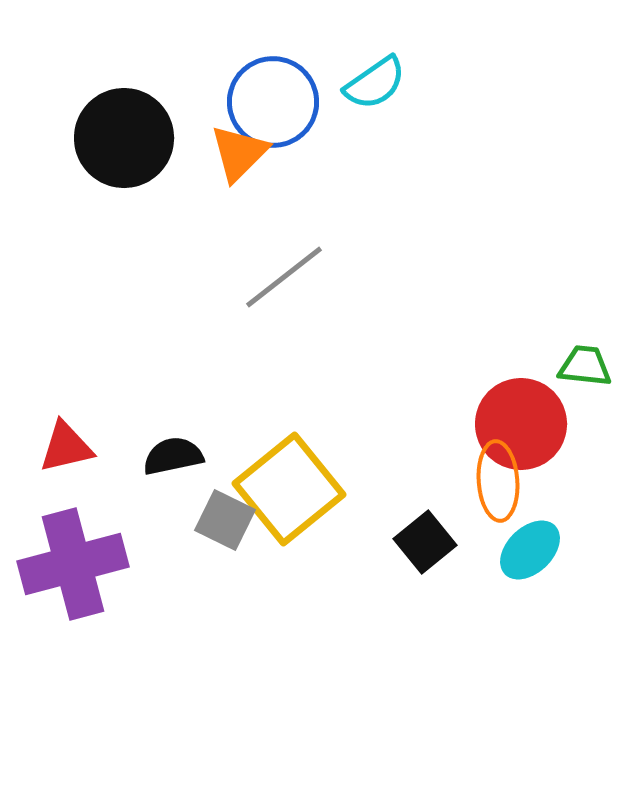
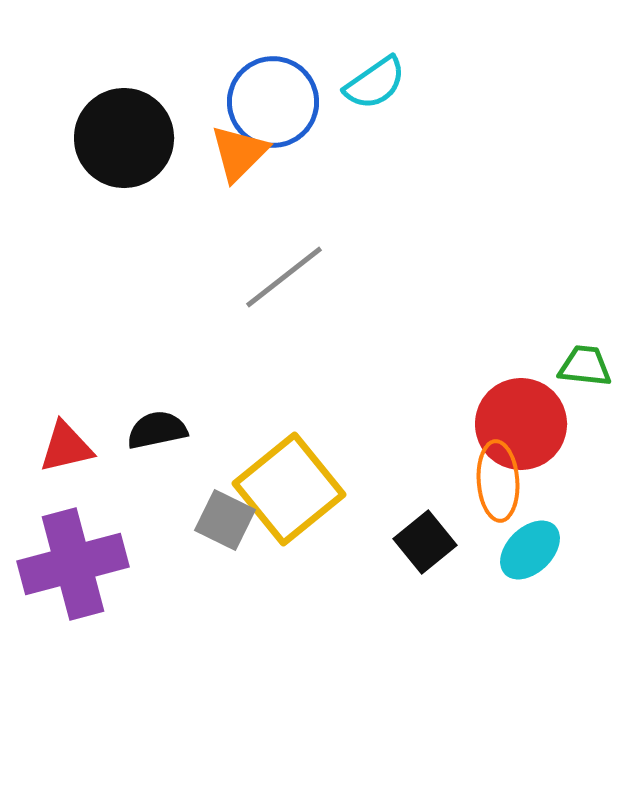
black semicircle: moved 16 px left, 26 px up
